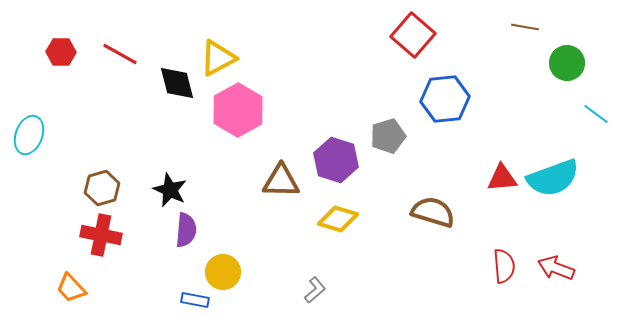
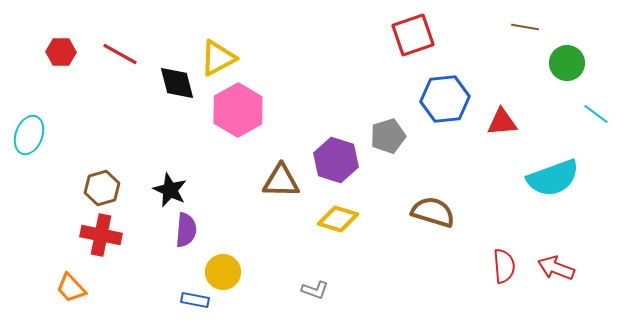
red square: rotated 30 degrees clockwise
red triangle: moved 56 px up
gray L-shape: rotated 60 degrees clockwise
